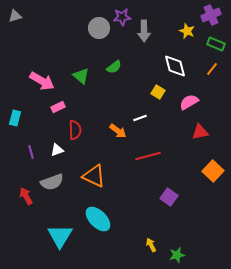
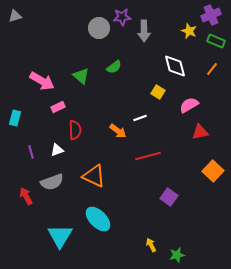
yellow star: moved 2 px right
green rectangle: moved 3 px up
pink semicircle: moved 3 px down
